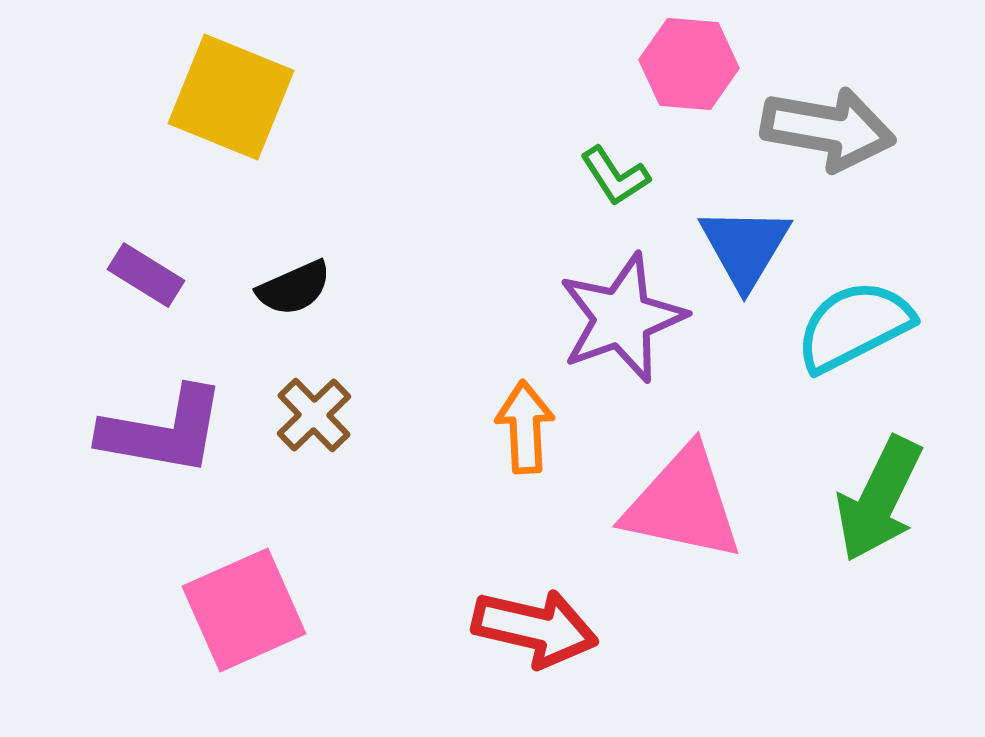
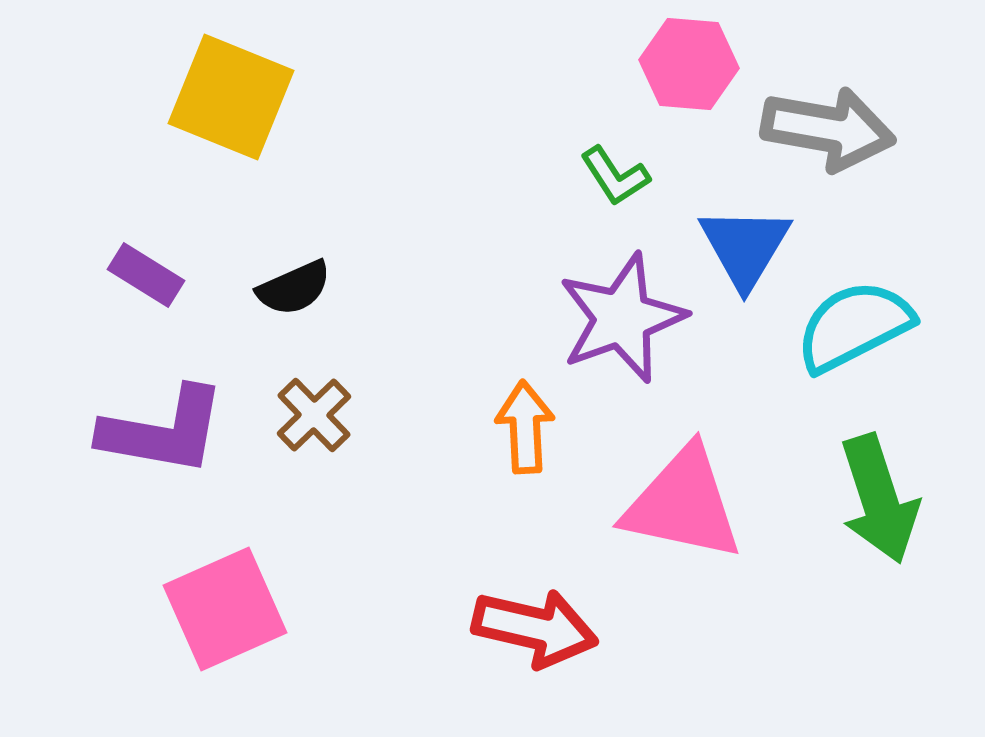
green arrow: rotated 44 degrees counterclockwise
pink square: moved 19 px left, 1 px up
